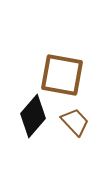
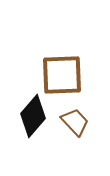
brown square: rotated 12 degrees counterclockwise
